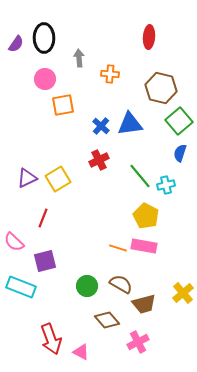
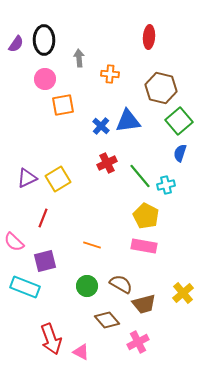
black ellipse: moved 2 px down
blue triangle: moved 2 px left, 3 px up
red cross: moved 8 px right, 3 px down
orange line: moved 26 px left, 3 px up
cyan rectangle: moved 4 px right
